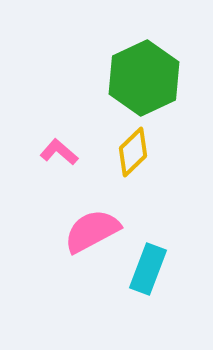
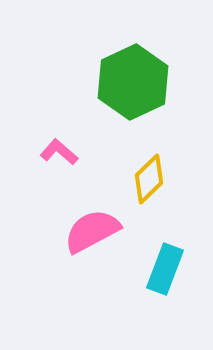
green hexagon: moved 11 px left, 4 px down
yellow diamond: moved 16 px right, 27 px down
cyan rectangle: moved 17 px right
